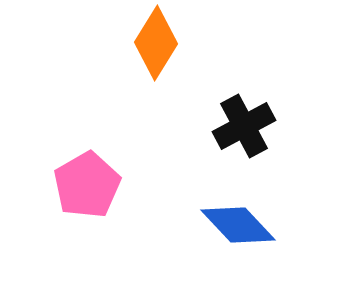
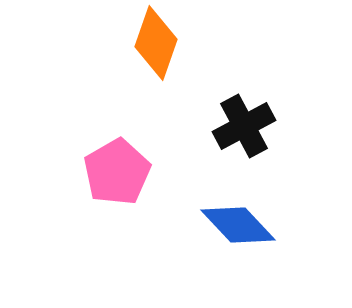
orange diamond: rotated 12 degrees counterclockwise
pink pentagon: moved 30 px right, 13 px up
